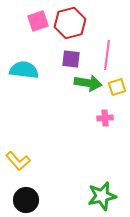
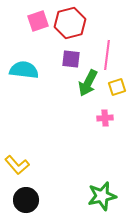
green arrow: rotated 108 degrees clockwise
yellow L-shape: moved 1 px left, 4 px down
